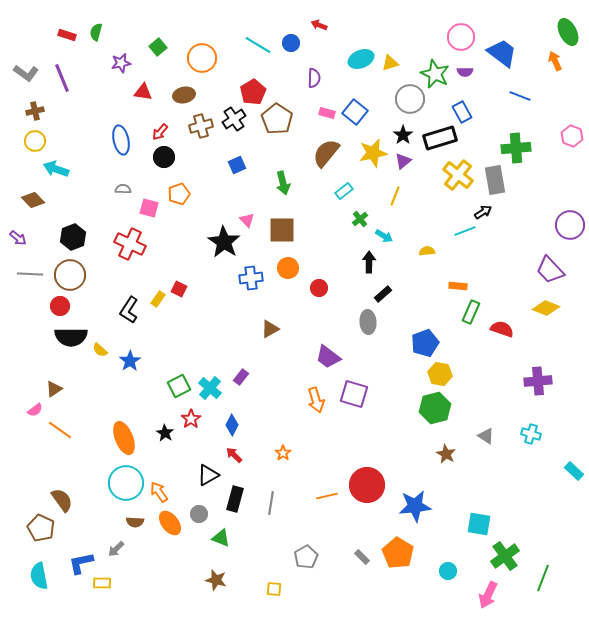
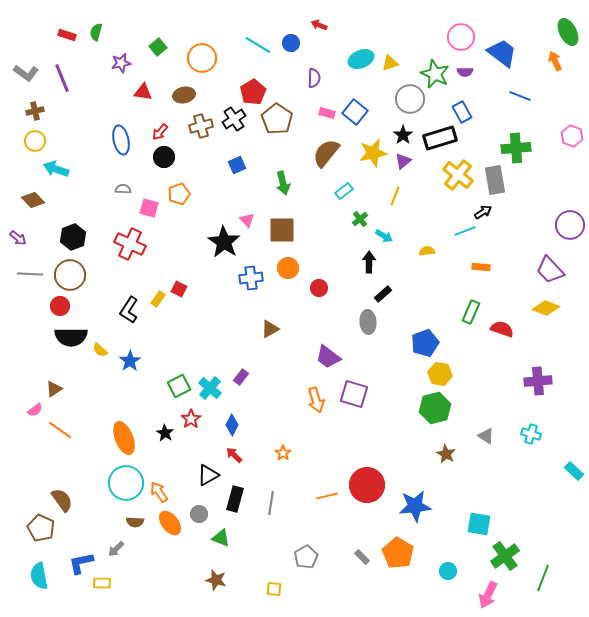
orange rectangle at (458, 286): moved 23 px right, 19 px up
